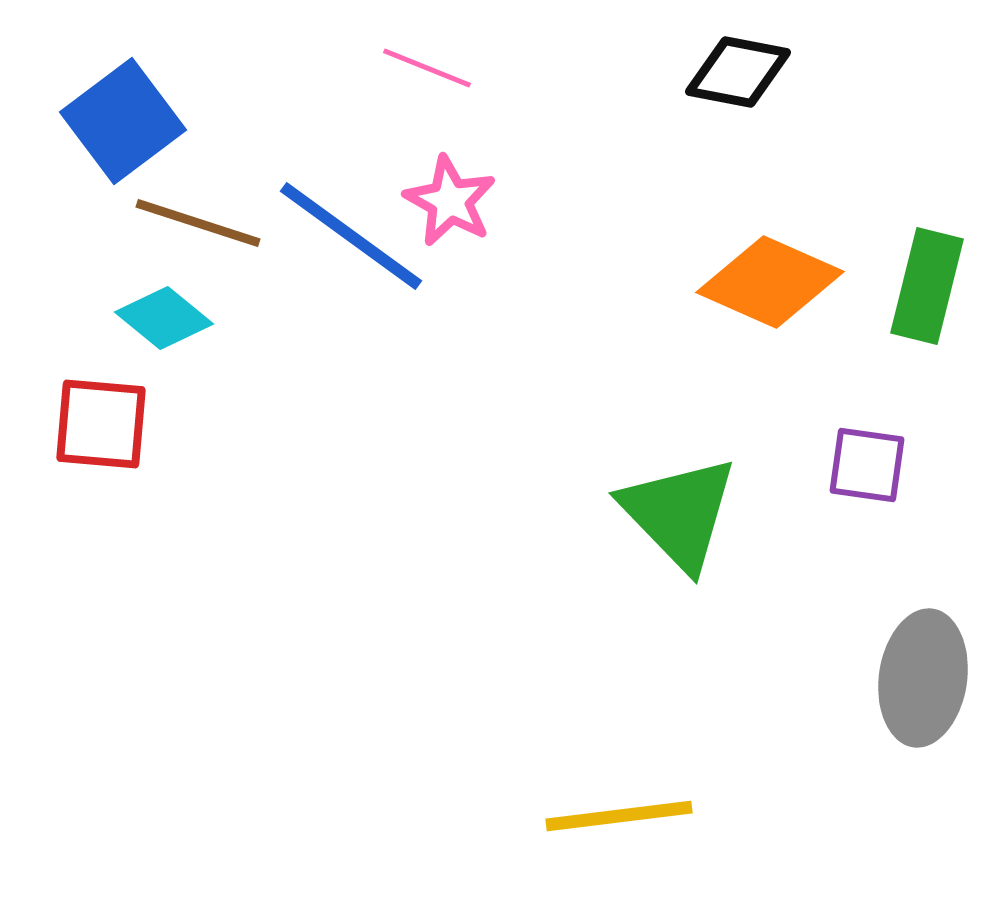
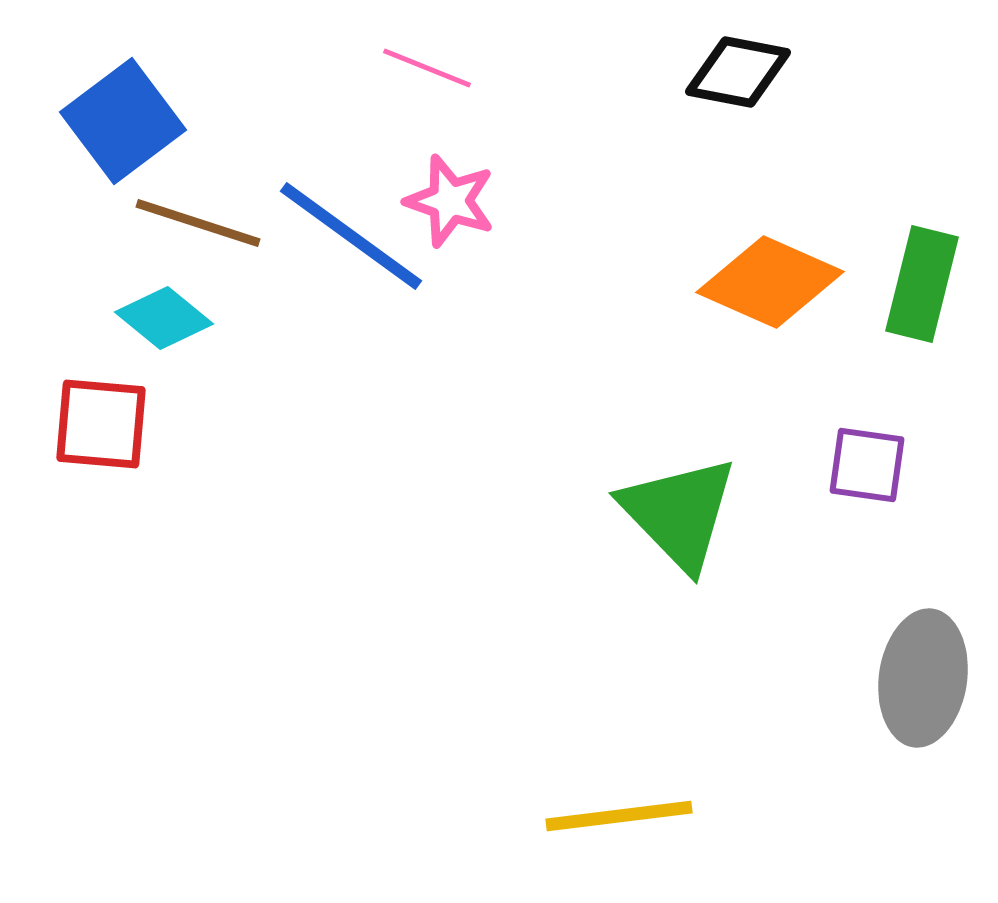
pink star: rotated 10 degrees counterclockwise
green rectangle: moved 5 px left, 2 px up
